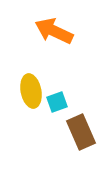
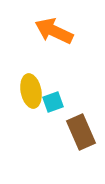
cyan square: moved 4 px left
